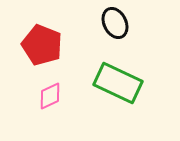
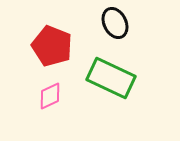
red pentagon: moved 10 px right, 1 px down
green rectangle: moved 7 px left, 5 px up
